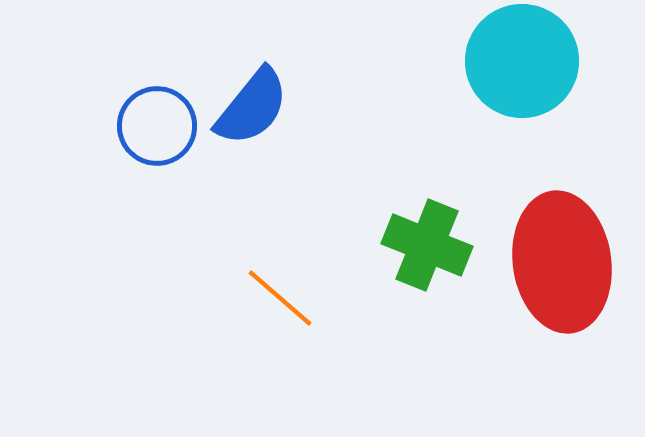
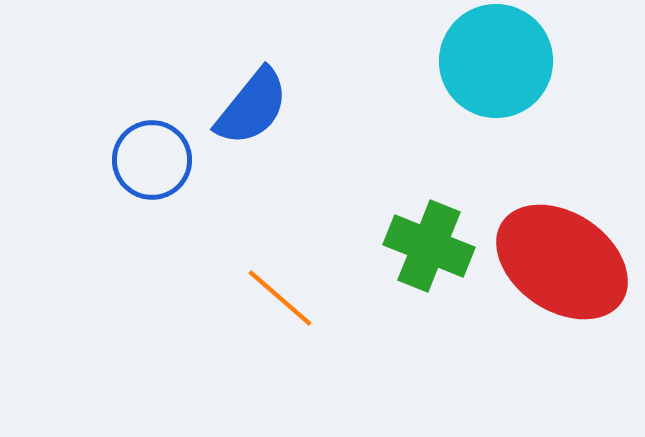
cyan circle: moved 26 px left
blue circle: moved 5 px left, 34 px down
green cross: moved 2 px right, 1 px down
red ellipse: rotated 48 degrees counterclockwise
